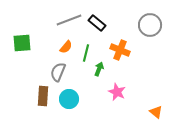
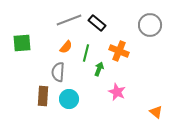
orange cross: moved 1 px left, 1 px down
gray semicircle: rotated 18 degrees counterclockwise
